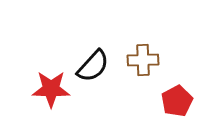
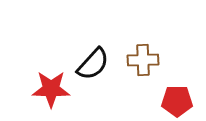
black semicircle: moved 2 px up
red pentagon: rotated 28 degrees clockwise
